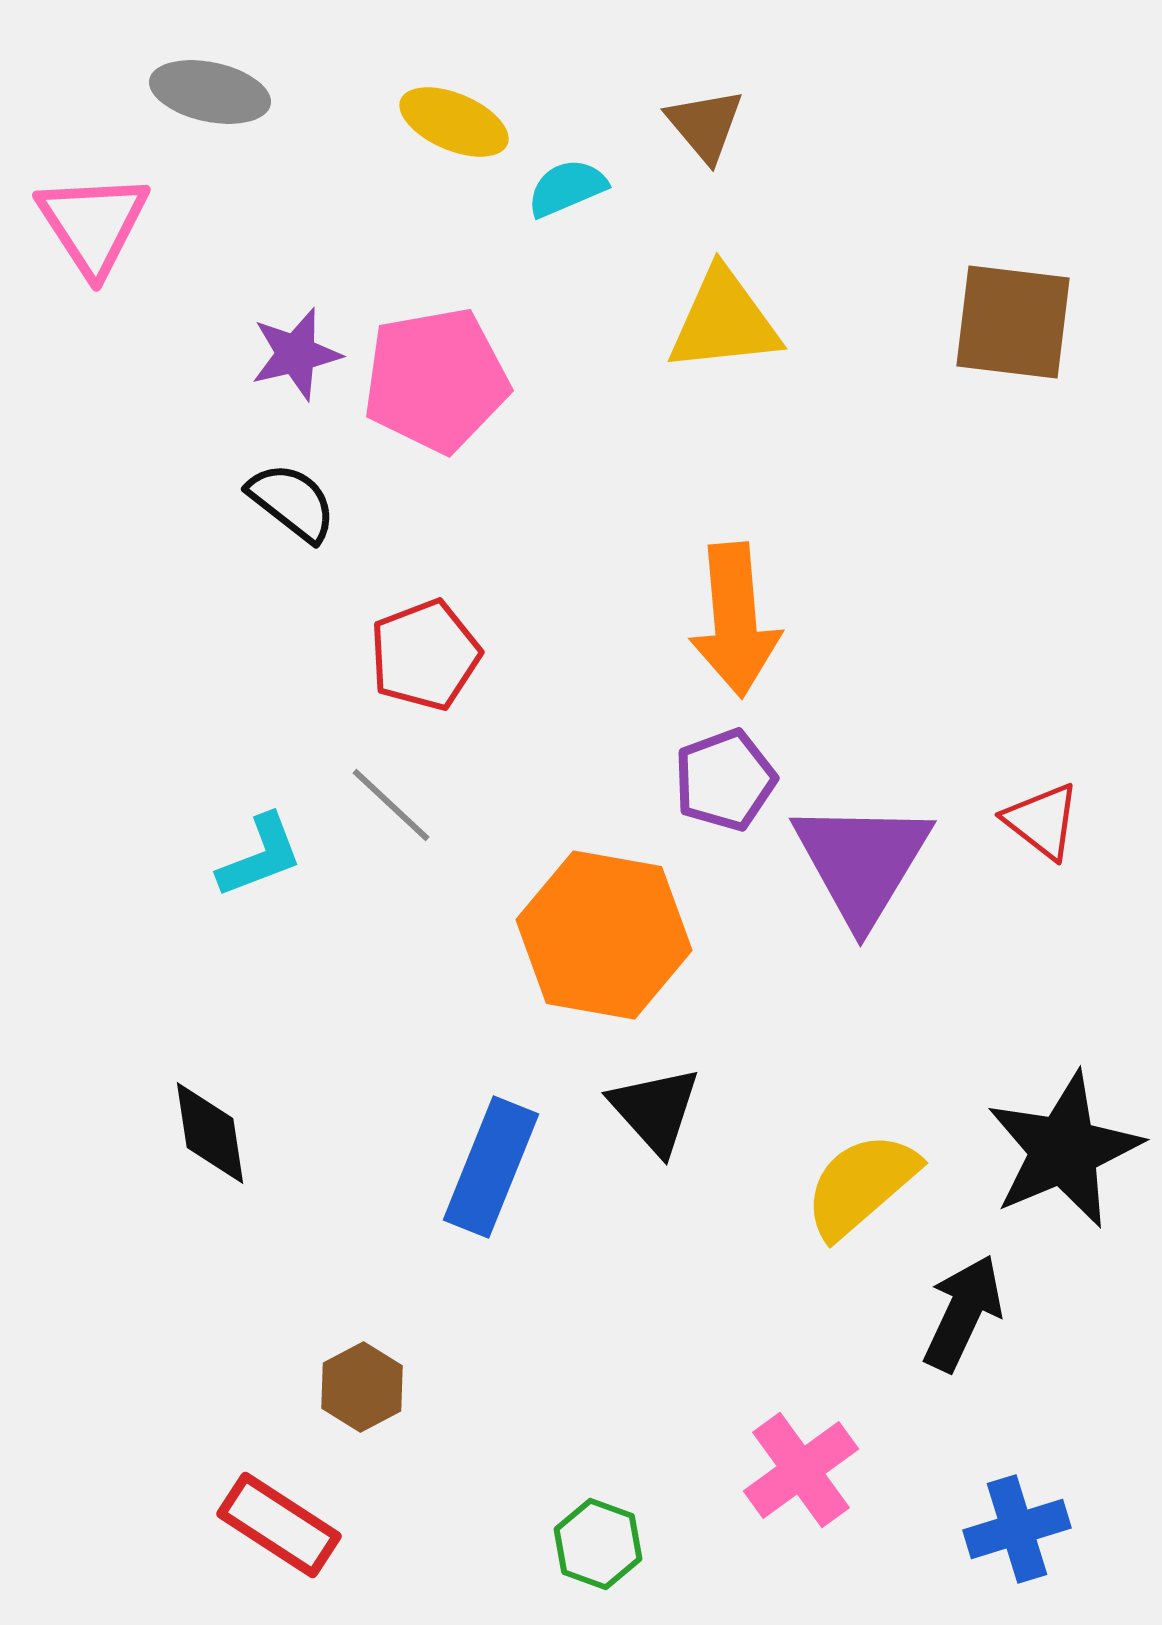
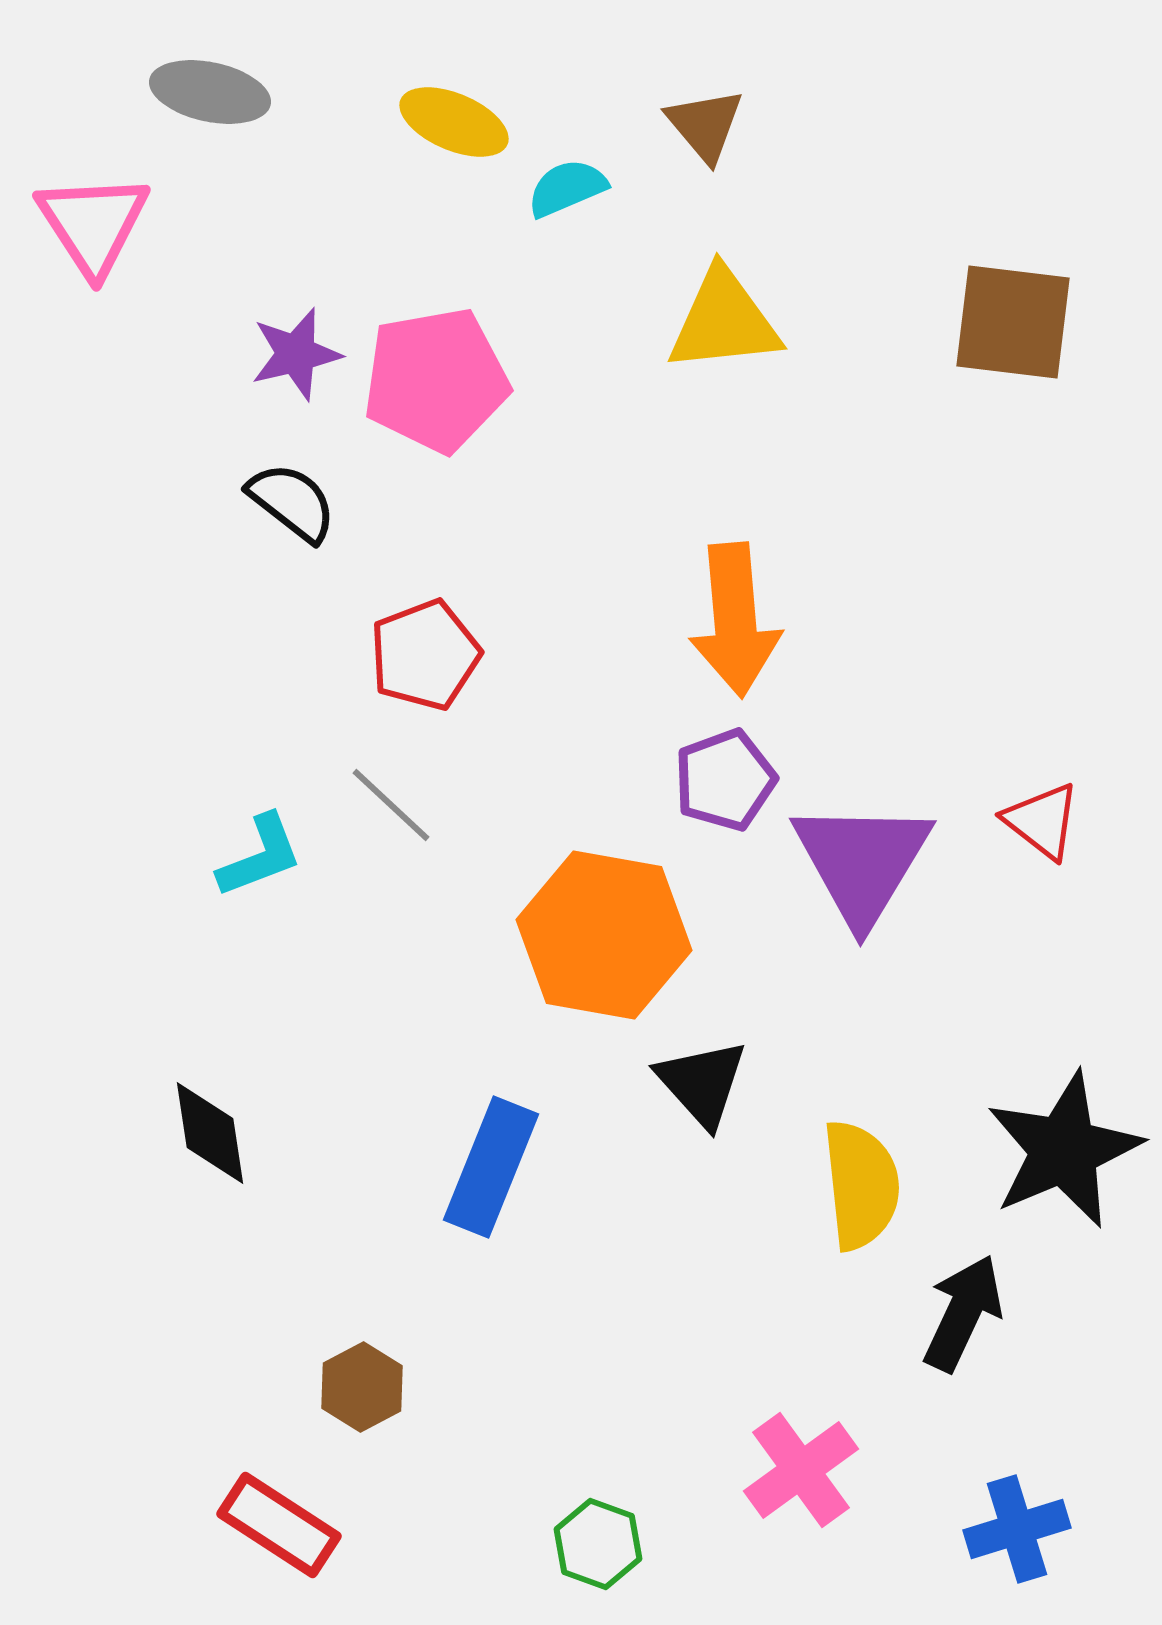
black triangle: moved 47 px right, 27 px up
yellow semicircle: rotated 125 degrees clockwise
